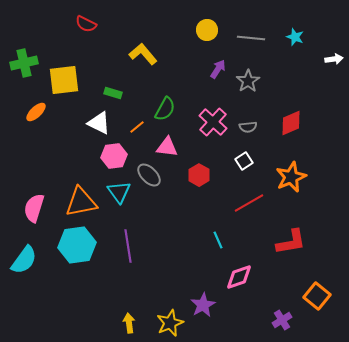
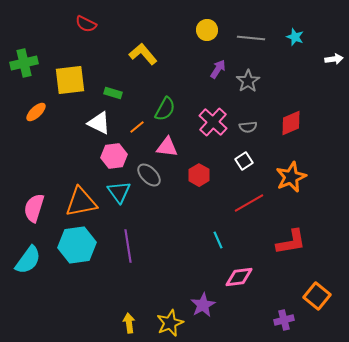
yellow square: moved 6 px right
cyan semicircle: moved 4 px right
pink diamond: rotated 12 degrees clockwise
purple cross: moved 2 px right; rotated 18 degrees clockwise
